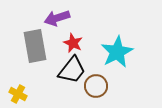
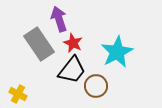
purple arrow: moved 2 px right, 1 px down; rotated 90 degrees clockwise
gray rectangle: moved 4 px right, 2 px up; rotated 24 degrees counterclockwise
